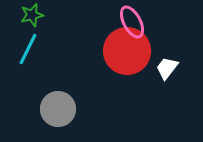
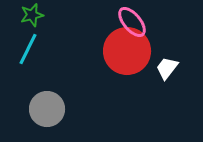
pink ellipse: rotated 12 degrees counterclockwise
gray circle: moved 11 px left
